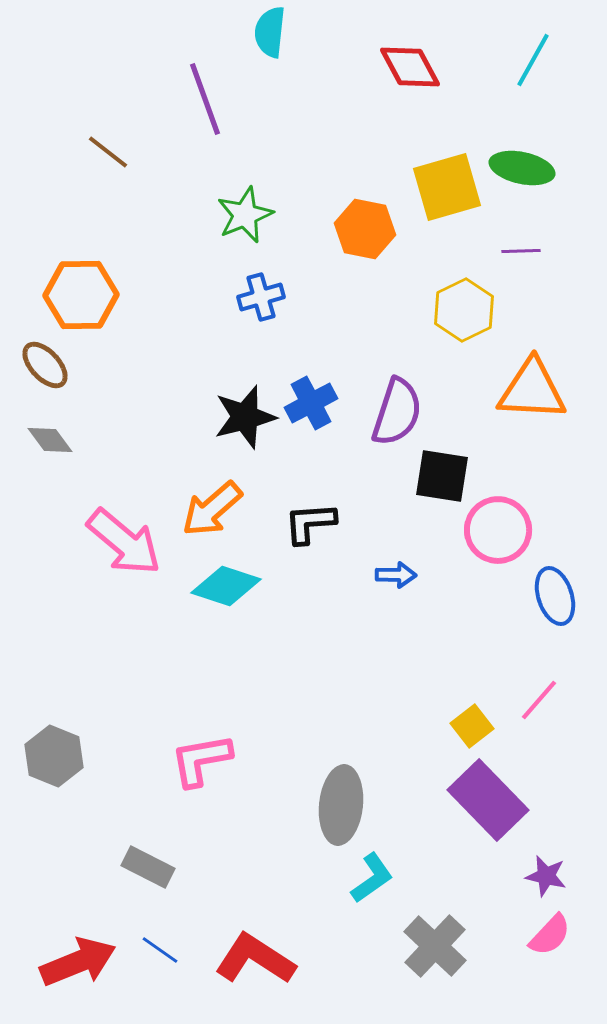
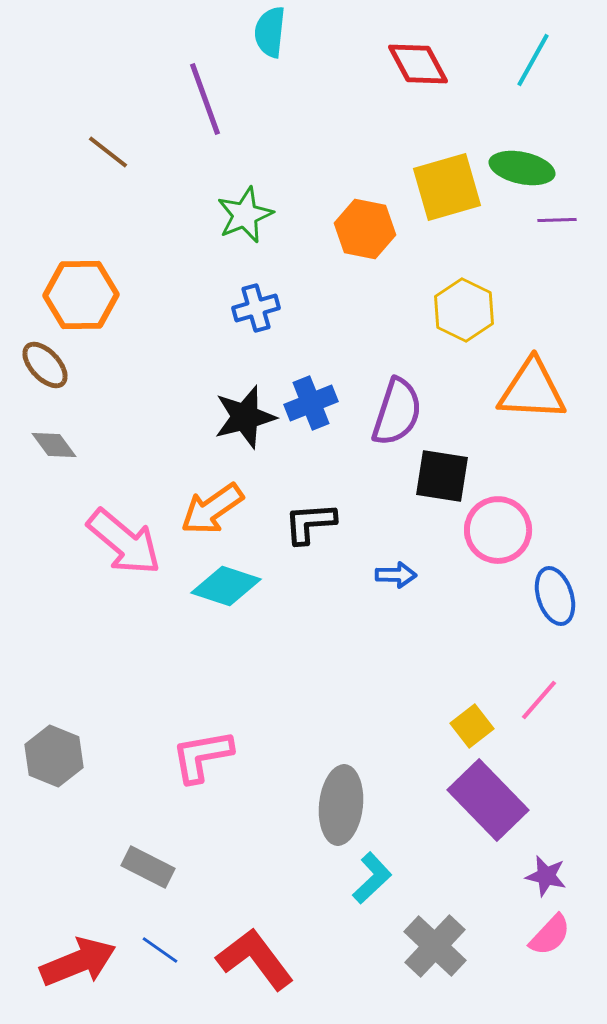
red diamond at (410, 67): moved 8 px right, 3 px up
purple line at (521, 251): moved 36 px right, 31 px up
blue cross at (261, 297): moved 5 px left, 11 px down
yellow hexagon at (464, 310): rotated 8 degrees counterclockwise
blue cross at (311, 403): rotated 6 degrees clockwise
gray diamond at (50, 440): moved 4 px right, 5 px down
orange arrow at (212, 509): rotated 6 degrees clockwise
pink L-shape at (201, 760): moved 1 px right, 4 px up
cyan L-shape at (372, 878): rotated 8 degrees counterclockwise
red L-shape at (255, 959): rotated 20 degrees clockwise
